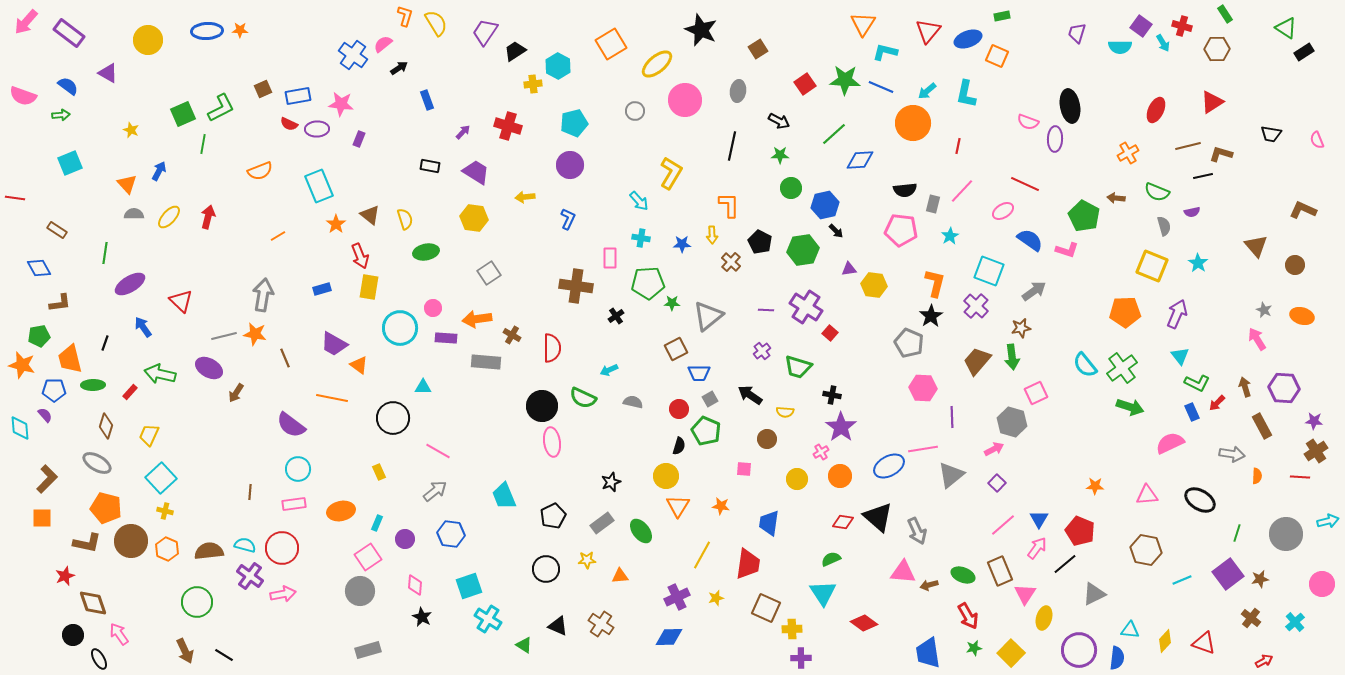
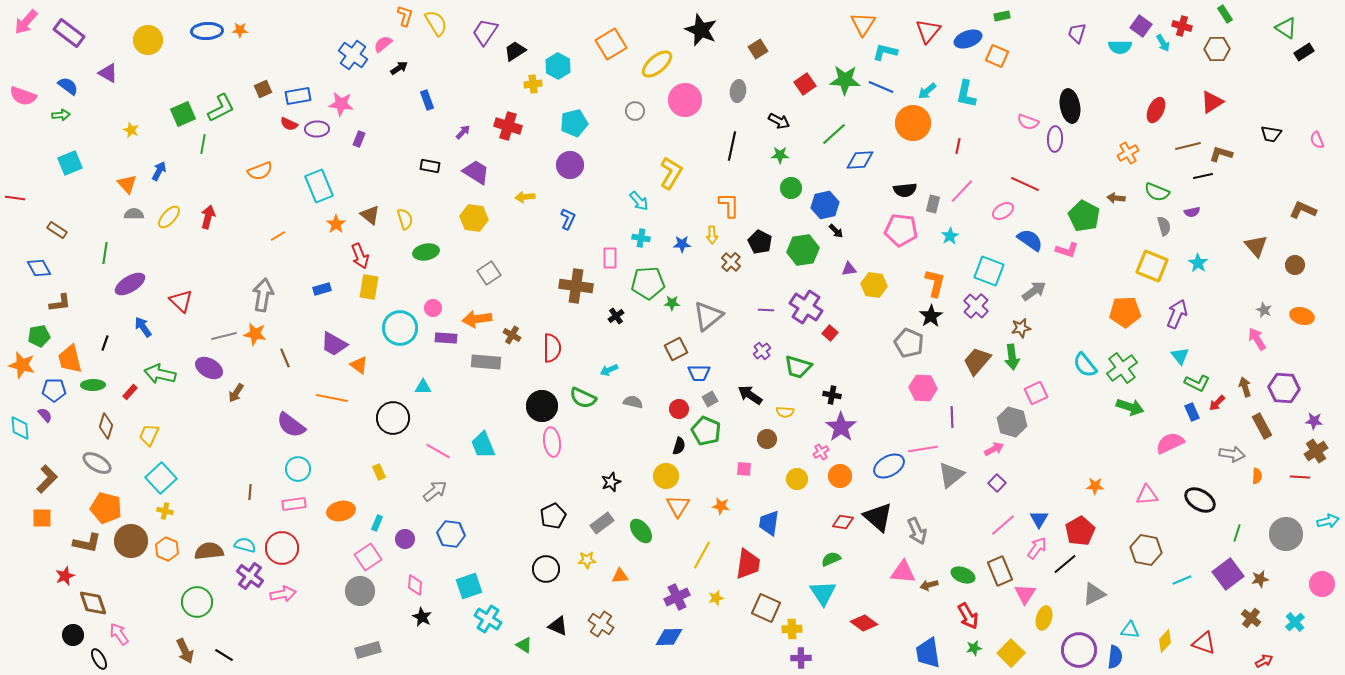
cyan trapezoid at (504, 496): moved 21 px left, 51 px up
red pentagon at (1080, 531): rotated 20 degrees clockwise
blue semicircle at (1117, 658): moved 2 px left, 1 px up
